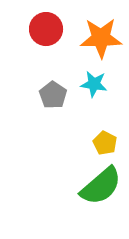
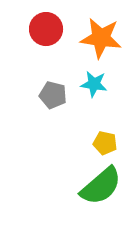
orange star: rotated 9 degrees clockwise
gray pentagon: rotated 20 degrees counterclockwise
yellow pentagon: rotated 15 degrees counterclockwise
